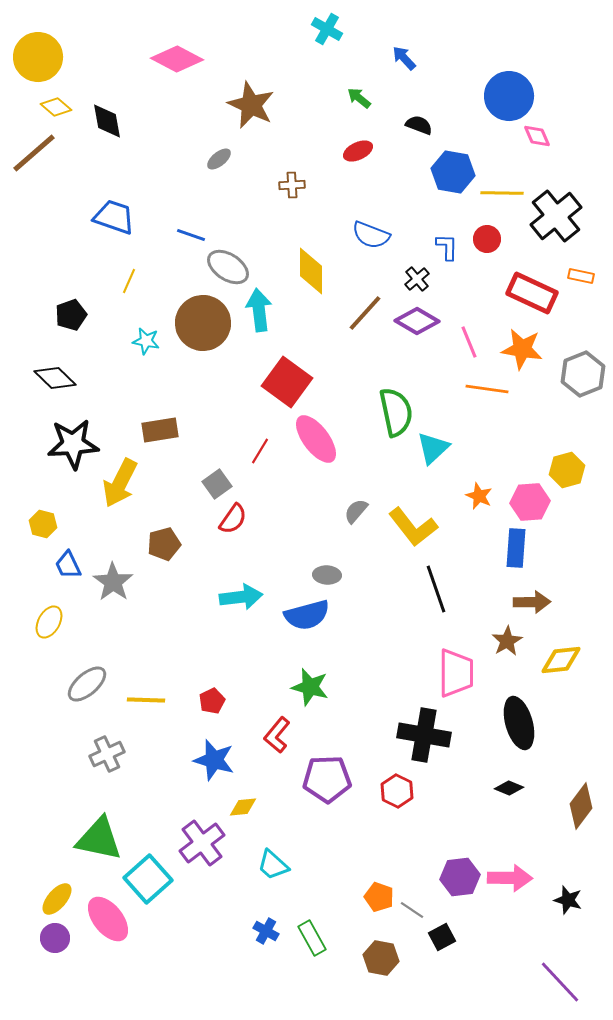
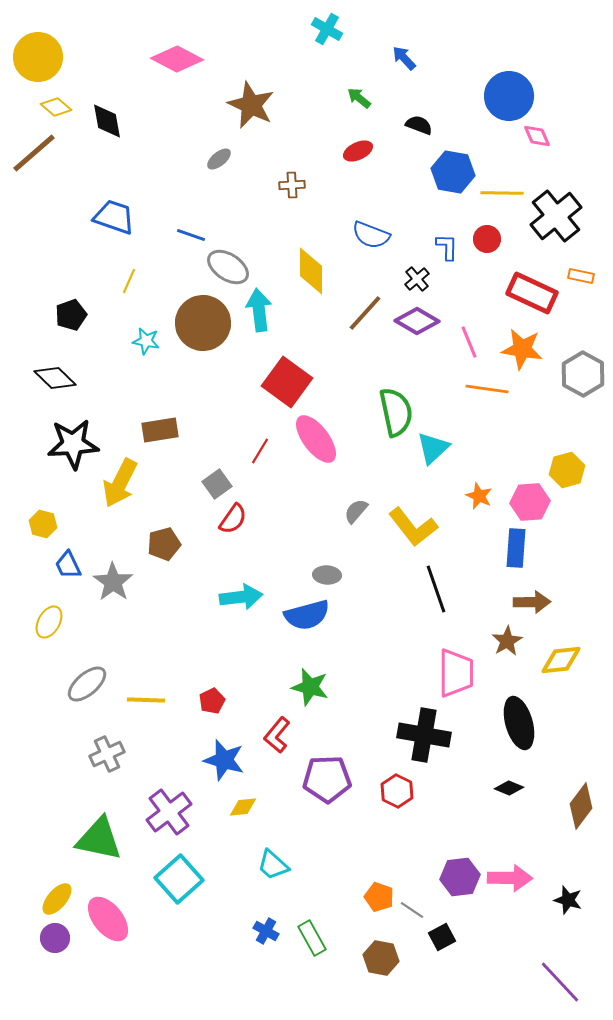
gray hexagon at (583, 374): rotated 9 degrees counterclockwise
blue star at (214, 760): moved 10 px right
purple cross at (202, 843): moved 33 px left, 31 px up
cyan square at (148, 879): moved 31 px right
